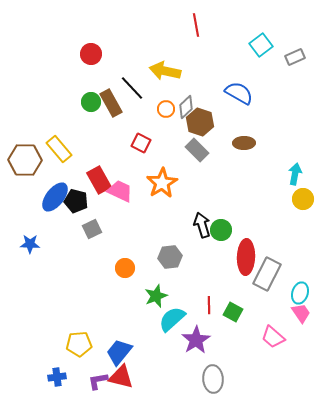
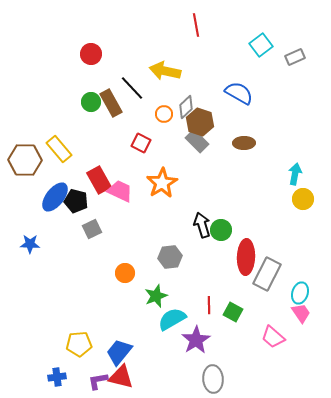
orange circle at (166, 109): moved 2 px left, 5 px down
gray rectangle at (197, 150): moved 9 px up
orange circle at (125, 268): moved 5 px down
cyan semicircle at (172, 319): rotated 12 degrees clockwise
